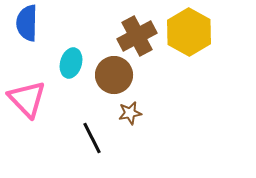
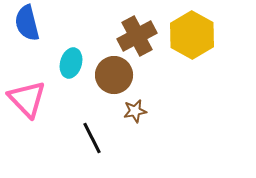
blue semicircle: rotated 15 degrees counterclockwise
yellow hexagon: moved 3 px right, 3 px down
brown star: moved 5 px right, 2 px up
